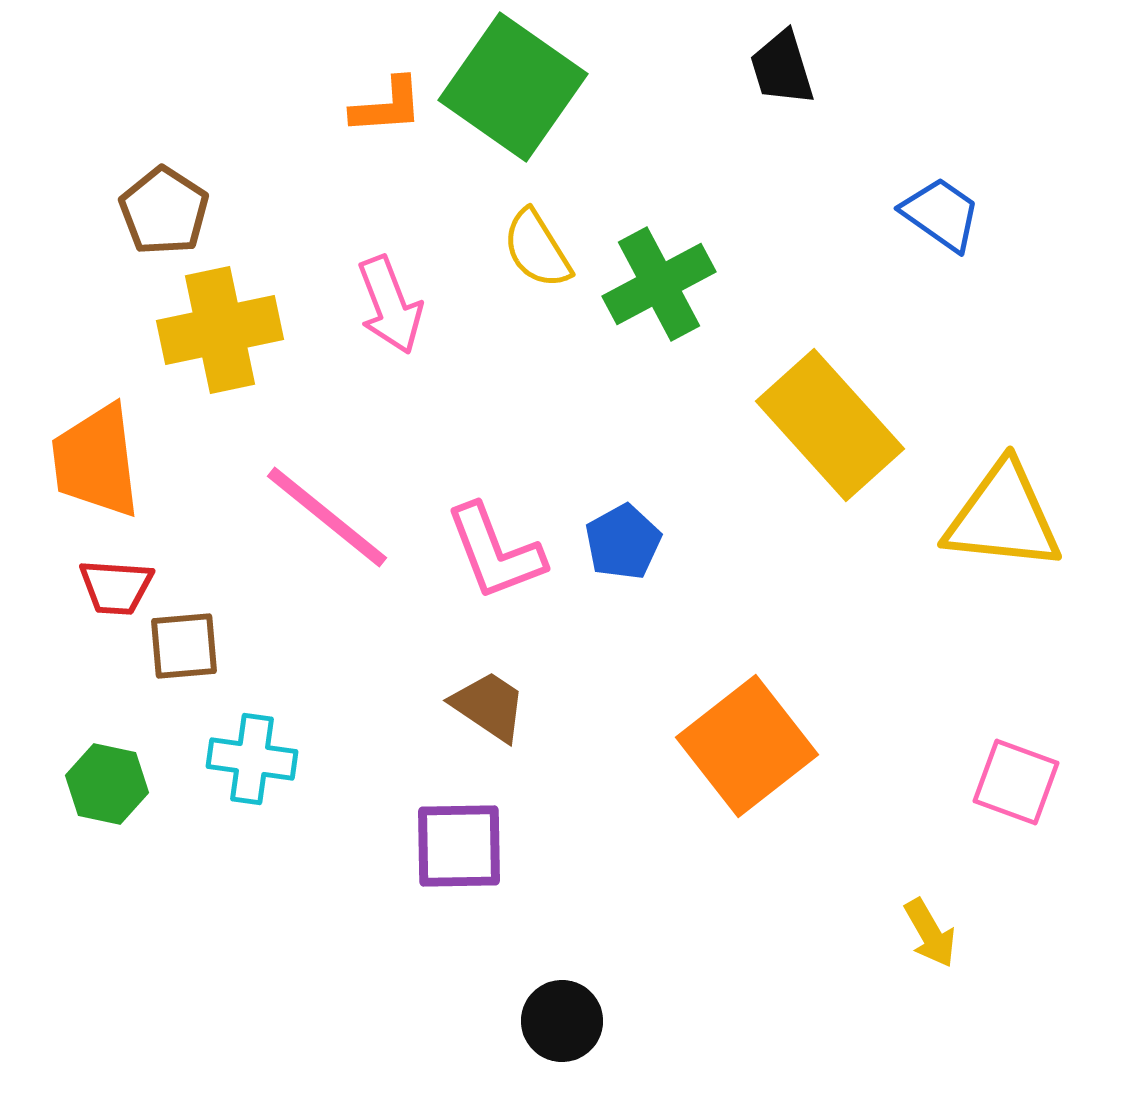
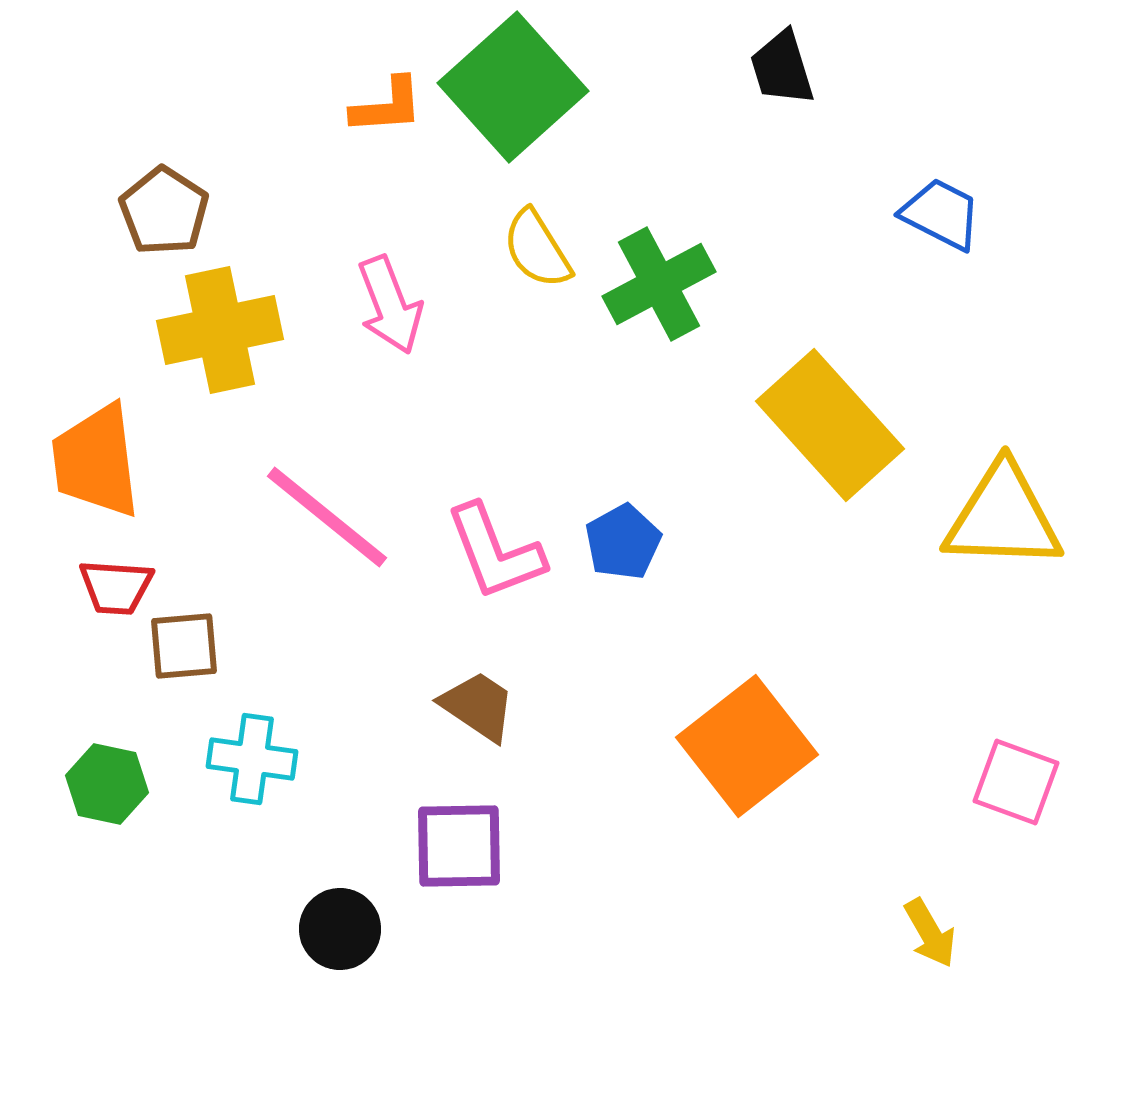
green square: rotated 13 degrees clockwise
blue trapezoid: rotated 8 degrees counterclockwise
yellow triangle: rotated 4 degrees counterclockwise
brown trapezoid: moved 11 px left
black circle: moved 222 px left, 92 px up
